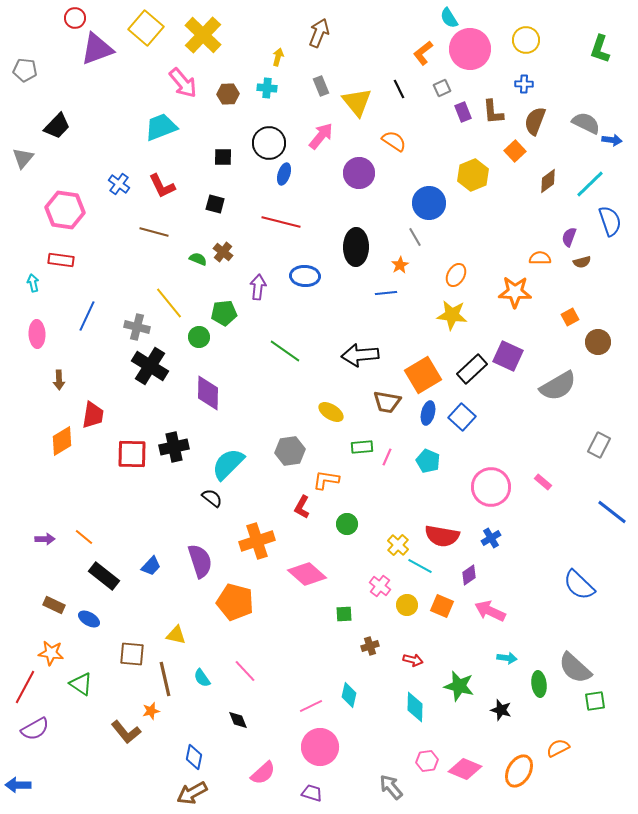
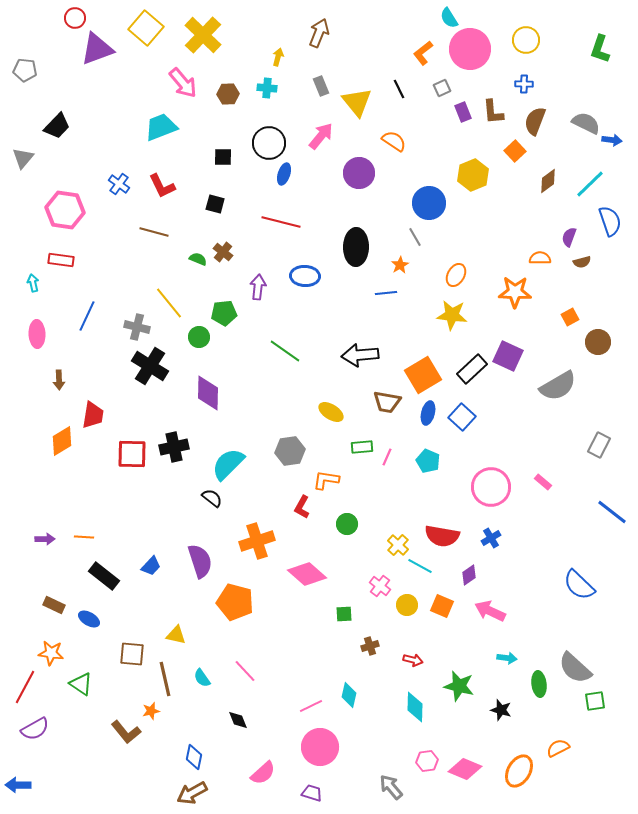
orange line at (84, 537): rotated 36 degrees counterclockwise
